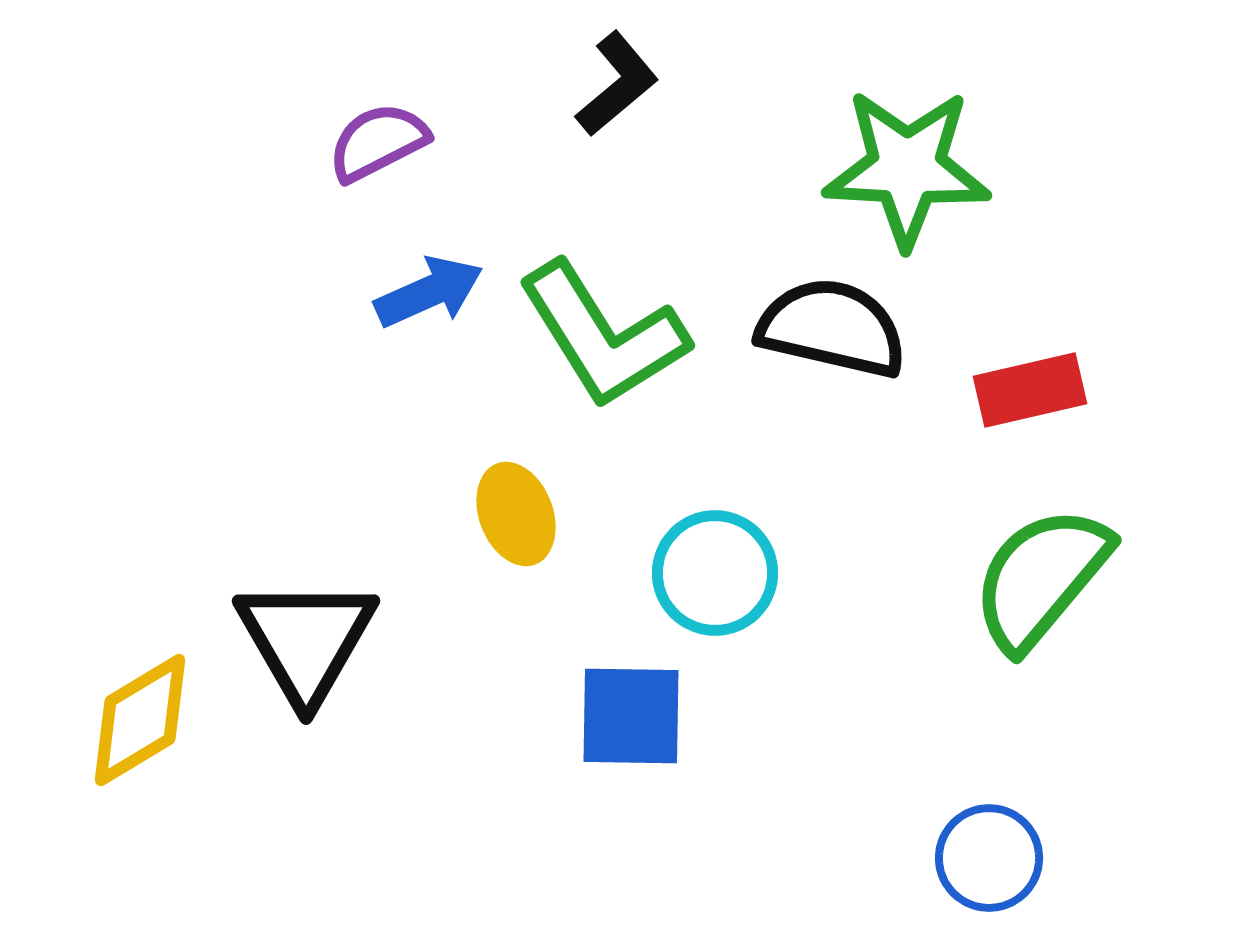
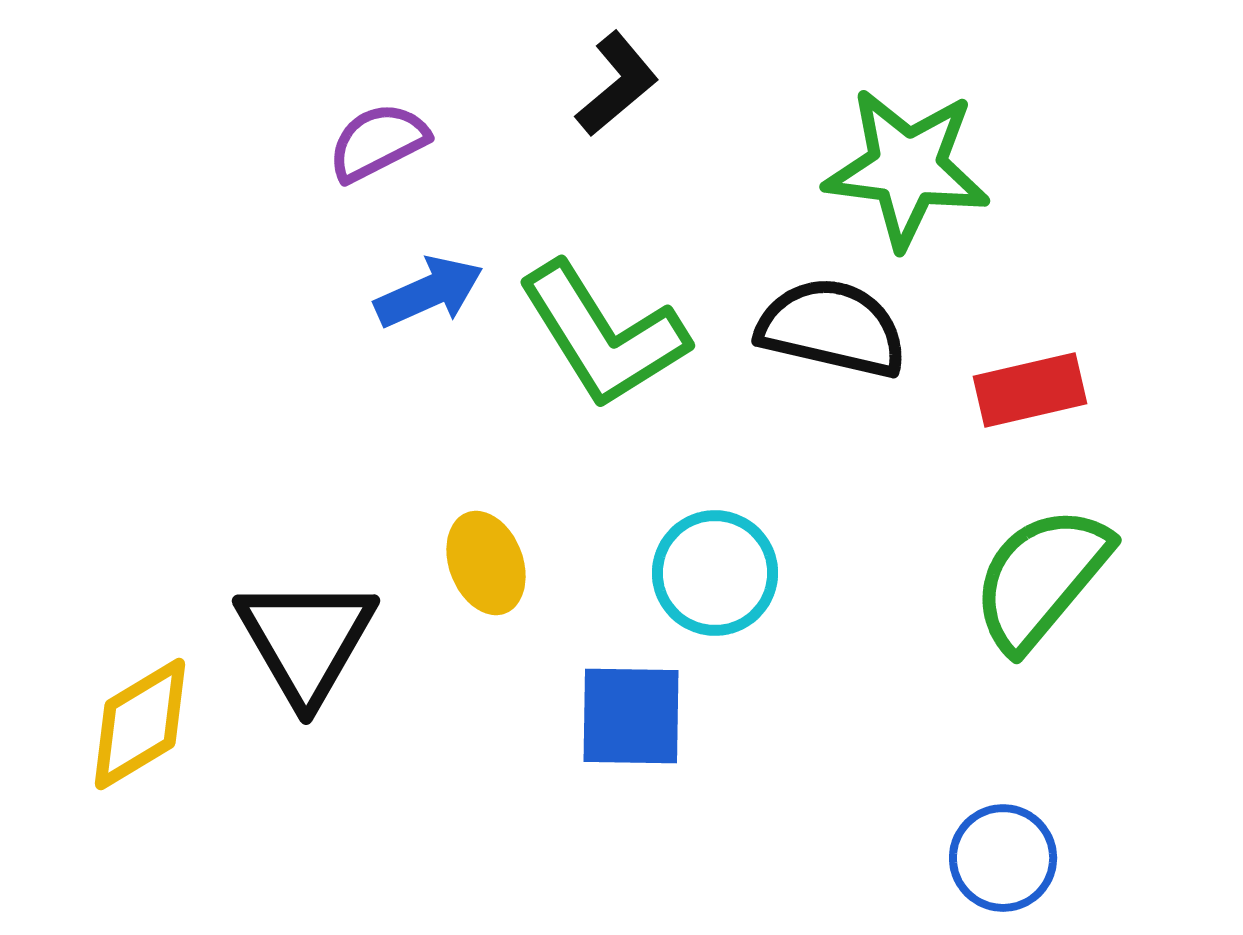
green star: rotated 4 degrees clockwise
yellow ellipse: moved 30 px left, 49 px down
yellow diamond: moved 4 px down
blue circle: moved 14 px right
